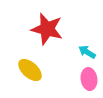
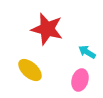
pink ellipse: moved 9 px left, 1 px down; rotated 25 degrees clockwise
